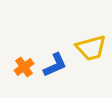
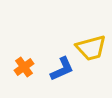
blue L-shape: moved 7 px right, 4 px down
